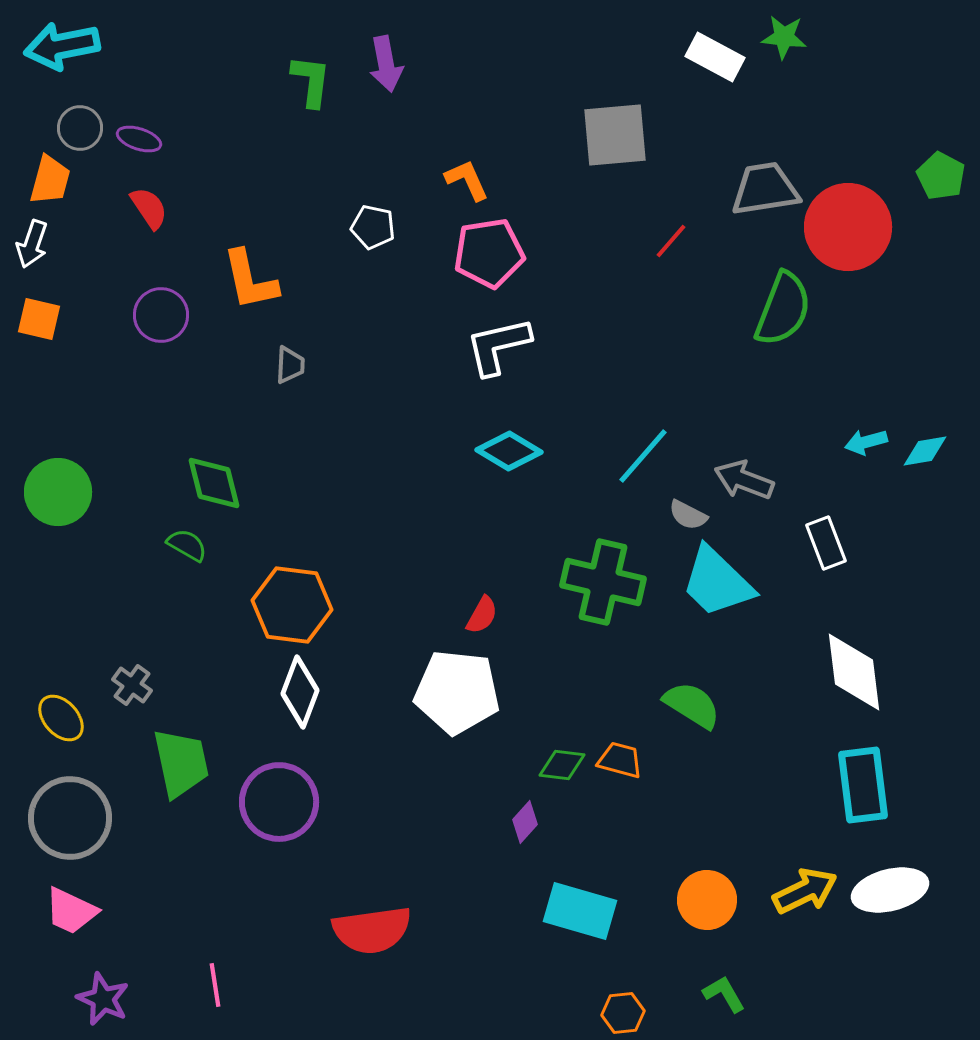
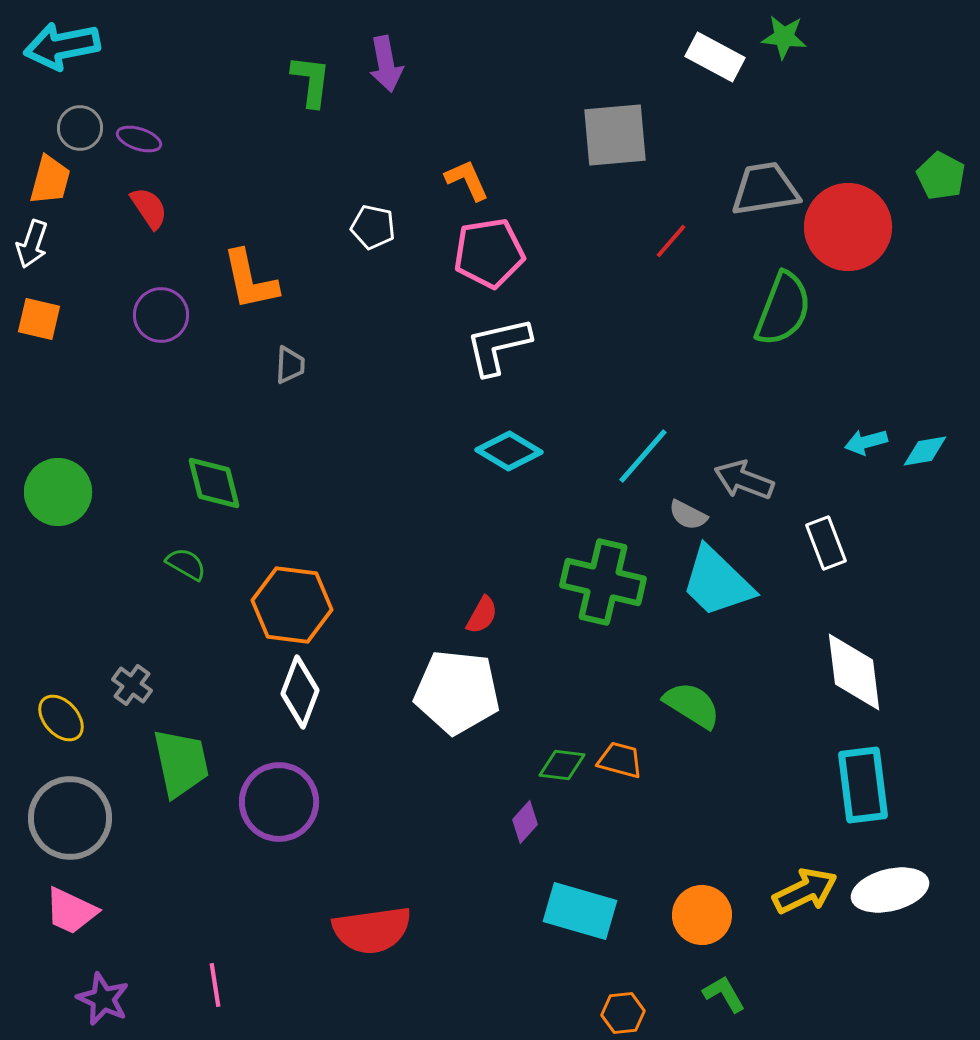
green semicircle at (187, 545): moved 1 px left, 19 px down
orange circle at (707, 900): moved 5 px left, 15 px down
